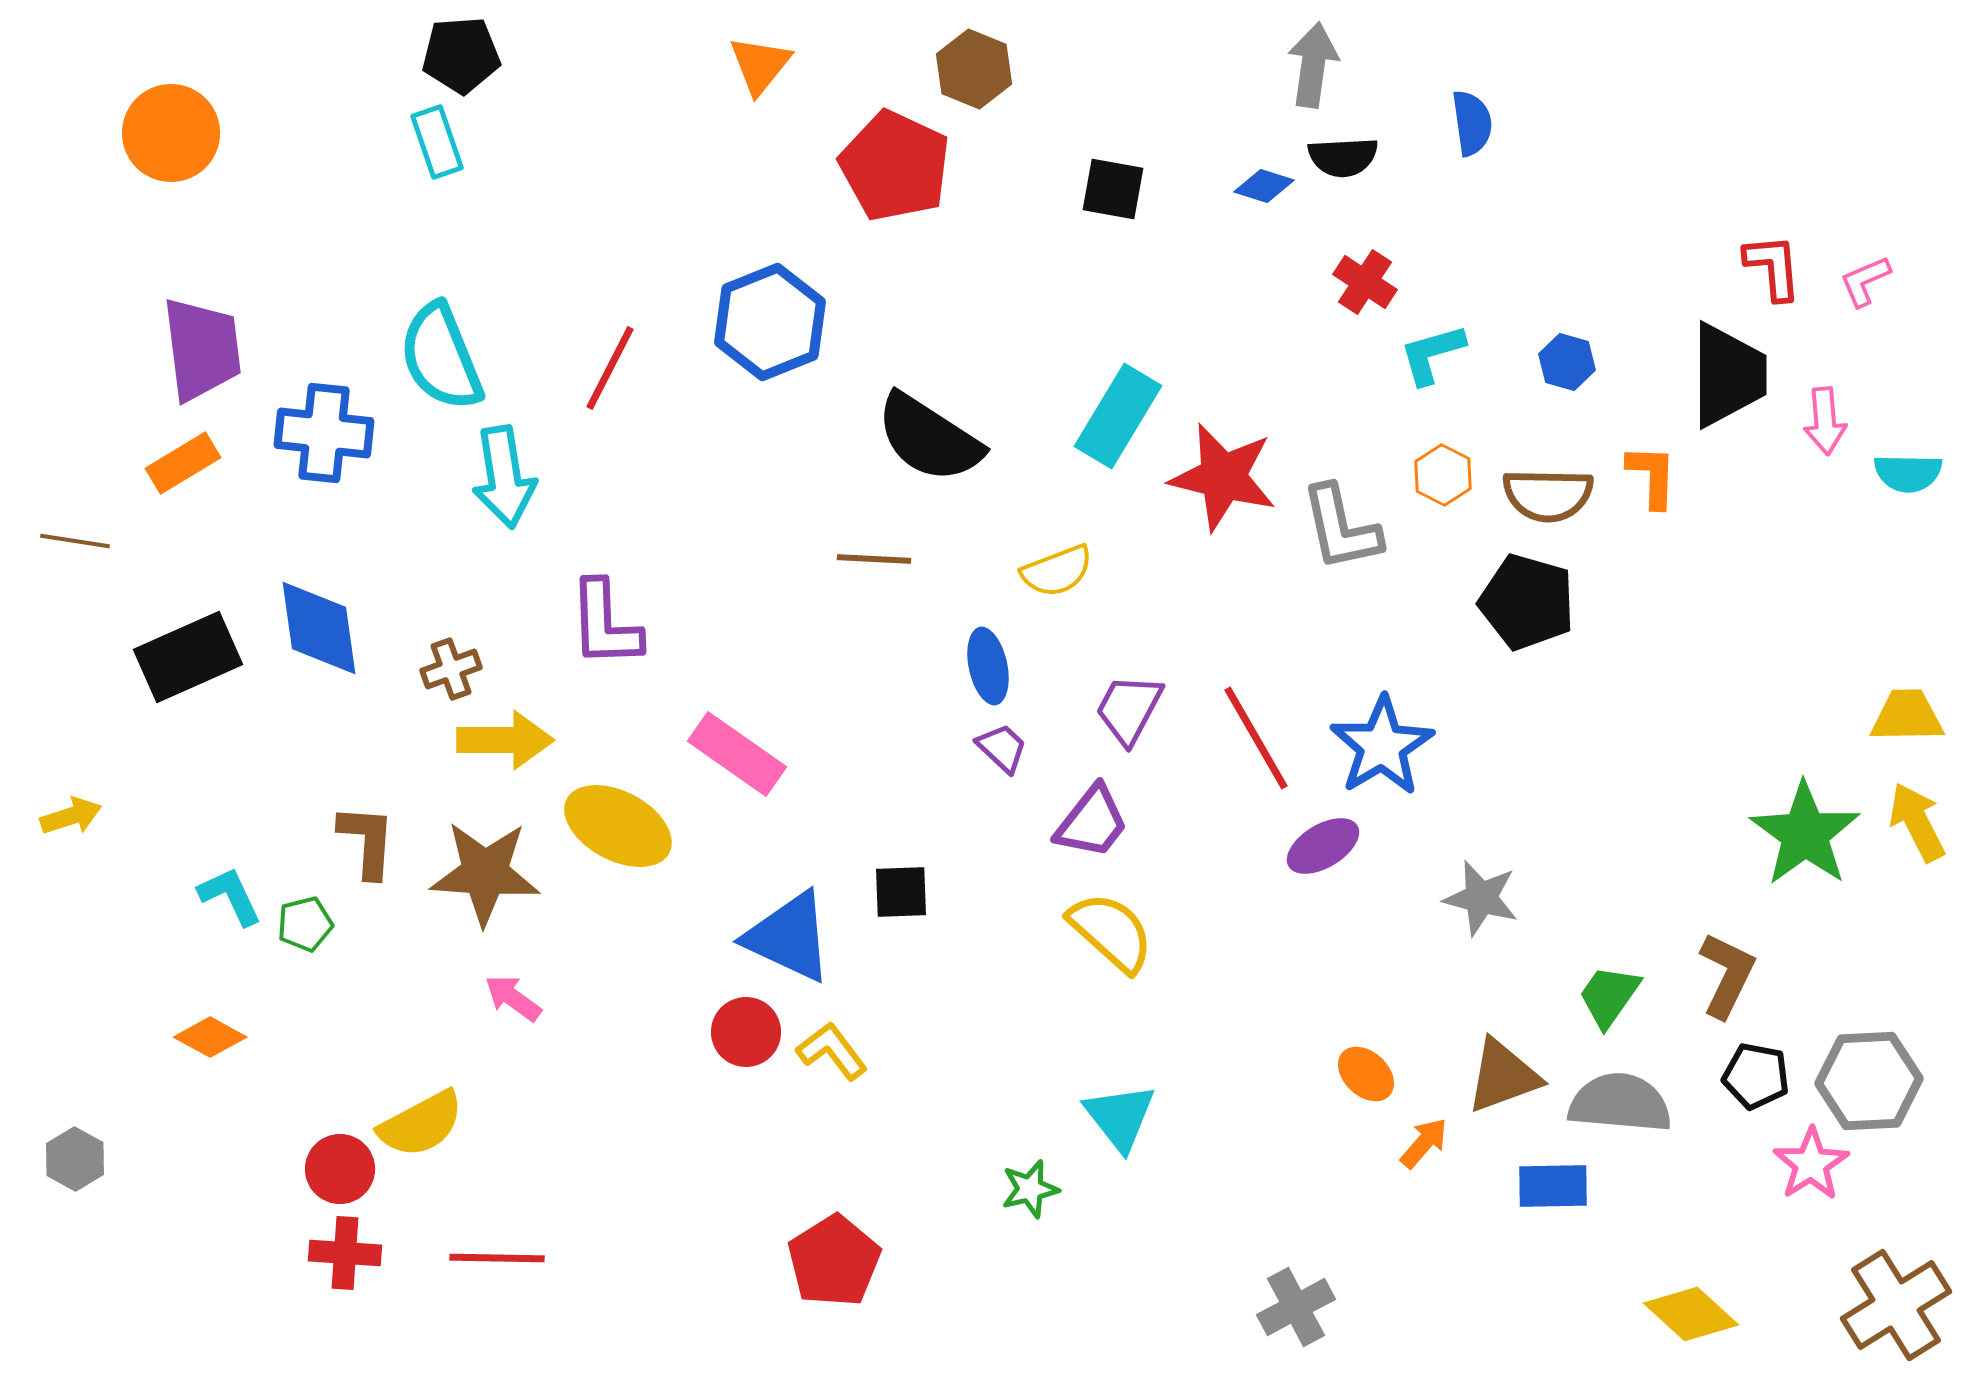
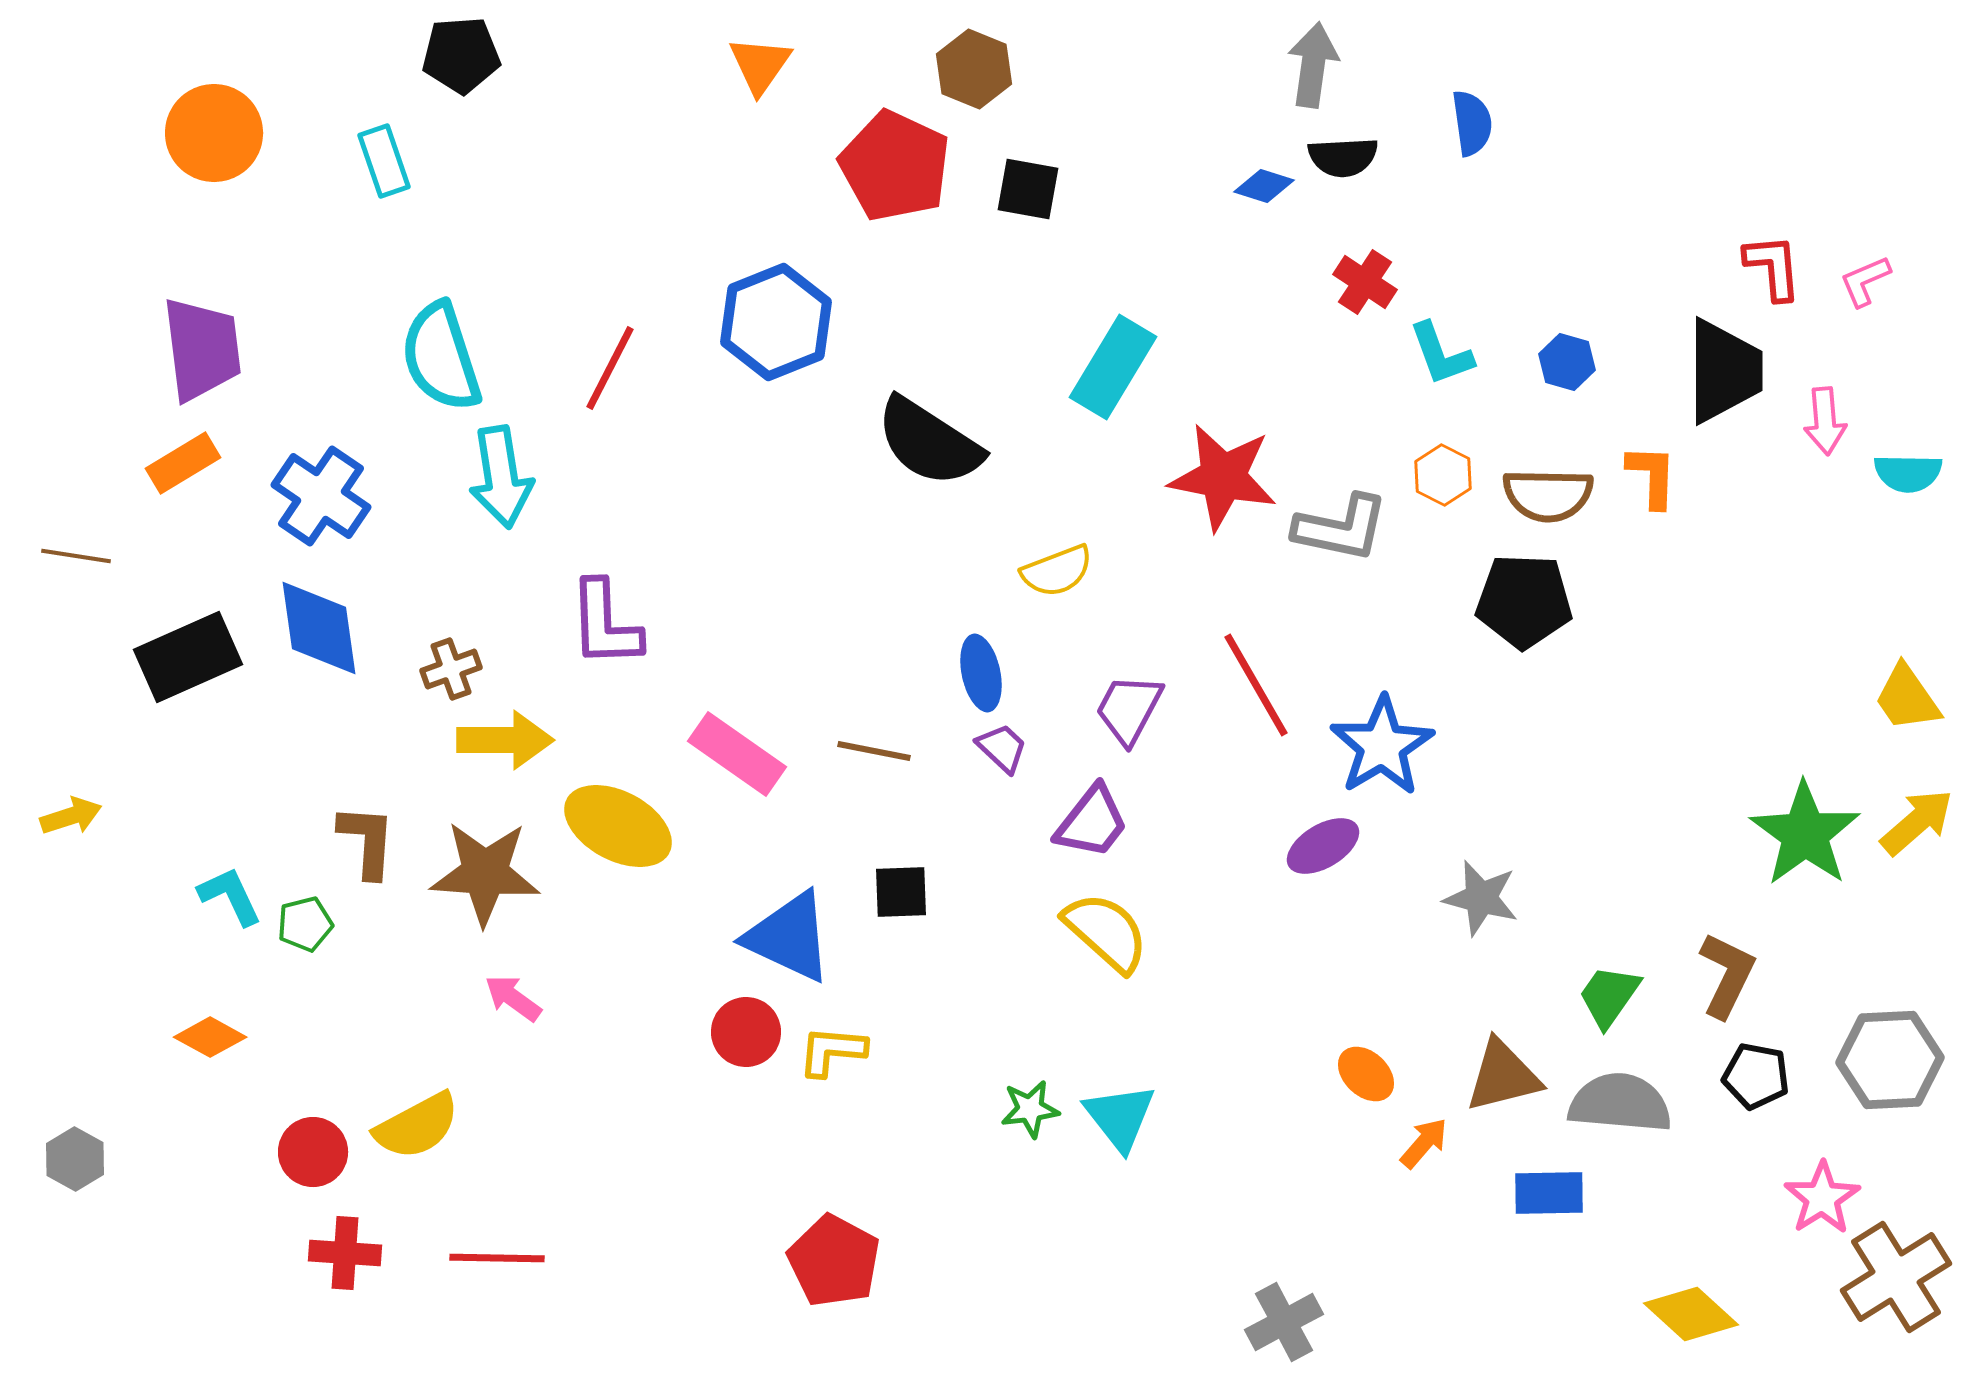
orange triangle at (760, 65): rotated 4 degrees counterclockwise
orange circle at (171, 133): moved 43 px right
cyan rectangle at (437, 142): moved 53 px left, 19 px down
black square at (1113, 189): moved 85 px left
blue hexagon at (770, 322): moved 6 px right
cyan L-shape at (1432, 354): moved 9 px right; rotated 94 degrees counterclockwise
cyan semicircle at (441, 357): rotated 4 degrees clockwise
black trapezoid at (1728, 375): moved 4 px left, 4 px up
cyan rectangle at (1118, 416): moved 5 px left, 49 px up
blue cross at (324, 433): moved 3 px left, 63 px down; rotated 28 degrees clockwise
black semicircle at (929, 438): moved 4 px down
cyan arrow at (504, 477): moved 3 px left
red star at (1223, 477): rotated 3 degrees counterclockwise
gray L-shape at (1341, 528): rotated 66 degrees counterclockwise
brown line at (75, 541): moved 1 px right, 15 px down
brown line at (874, 559): moved 192 px down; rotated 8 degrees clockwise
black pentagon at (1527, 602): moved 3 px left, 1 px up; rotated 14 degrees counterclockwise
blue ellipse at (988, 666): moved 7 px left, 7 px down
yellow trapezoid at (1907, 716): moved 18 px up; rotated 124 degrees counterclockwise
red line at (1256, 738): moved 53 px up
yellow arrow at (1917, 822): rotated 76 degrees clockwise
yellow semicircle at (1111, 932): moved 5 px left
yellow L-shape at (832, 1051): rotated 48 degrees counterclockwise
brown triangle at (1503, 1076): rotated 6 degrees clockwise
gray hexagon at (1869, 1081): moved 21 px right, 21 px up
yellow semicircle at (421, 1124): moved 4 px left, 2 px down
pink star at (1811, 1164): moved 11 px right, 34 px down
red circle at (340, 1169): moved 27 px left, 17 px up
blue rectangle at (1553, 1186): moved 4 px left, 7 px down
green star at (1030, 1189): moved 80 px up; rotated 6 degrees clockwise
red pentagon at (834, 1261): rotated 12 degrees counterclockwise
brown cross at (1896, 1305): moved 28 px up
gray cross at (1296, 1307): moved 12 px left, 15 px down
